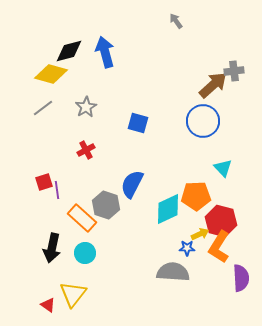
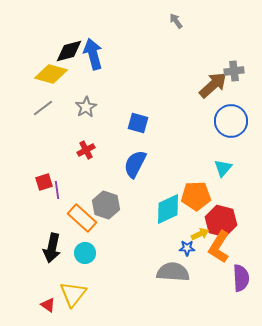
blue arrow: moved 12 px left, 2 px down
blue circle: moved 28 px right
cyan triangle: rotated 24 degrees clockwise
blue semicircle: moved 3 px right, 20 px up
